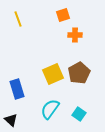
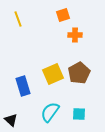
blue rectangle: moved 6 px right, 3 px up
cyan semicircle: moved 3 px down
cyan square: rotated 32 degrees counterclockwise
